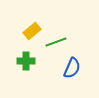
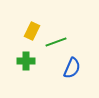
yellow rectangle: rotated 24 degrees counterclockwise
